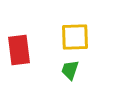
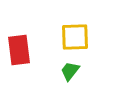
green trapezoid: moved 1 px down; rotated 20 degrees clockwise
